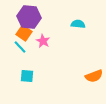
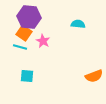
cyan line: rotated 32 degrees counterclockwise
